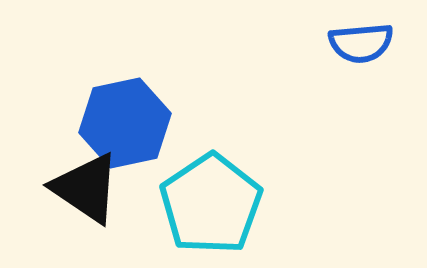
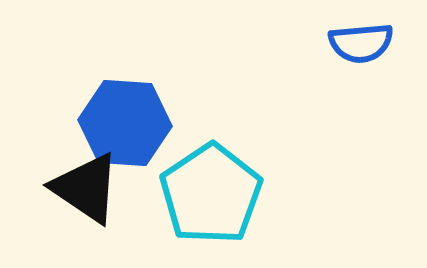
blue hexagon: rotated 16 degrees clockwise
cyan pentagon: moved 10 px up
